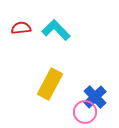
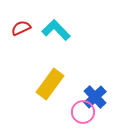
red semicircle: rotated 18 degrees counterclockwise
yellow rectangle: rotated 8 degrees clockwise
pink circle: moved 2 px left
